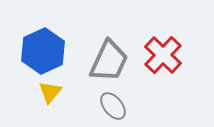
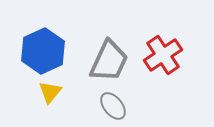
red cross: rotated 12 degrees clockwise
